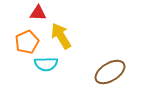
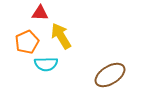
red triangle: moved 2 px right
brown ellipse: moved 3 px down
